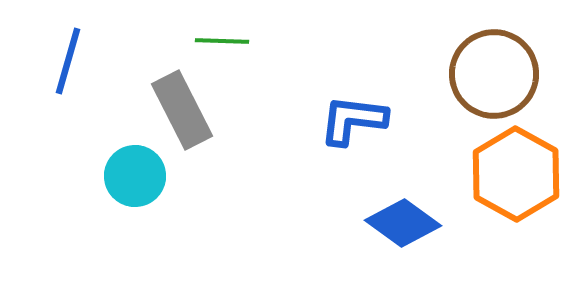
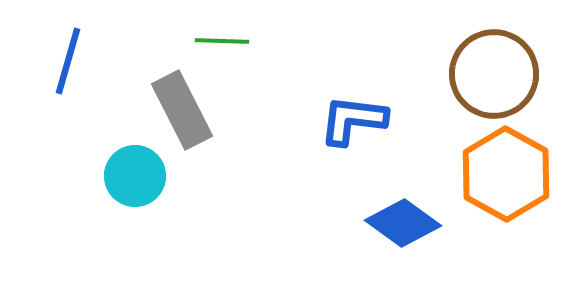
orange hexagon: moved 10 px left
